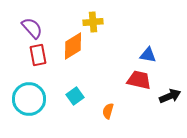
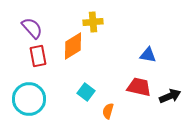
red rectangle: moved 1 px down
red trapezoid: moved 7 px down
cyan square: moved 11 px right, 4 px up; rotated 18 degrees counterclockwise
